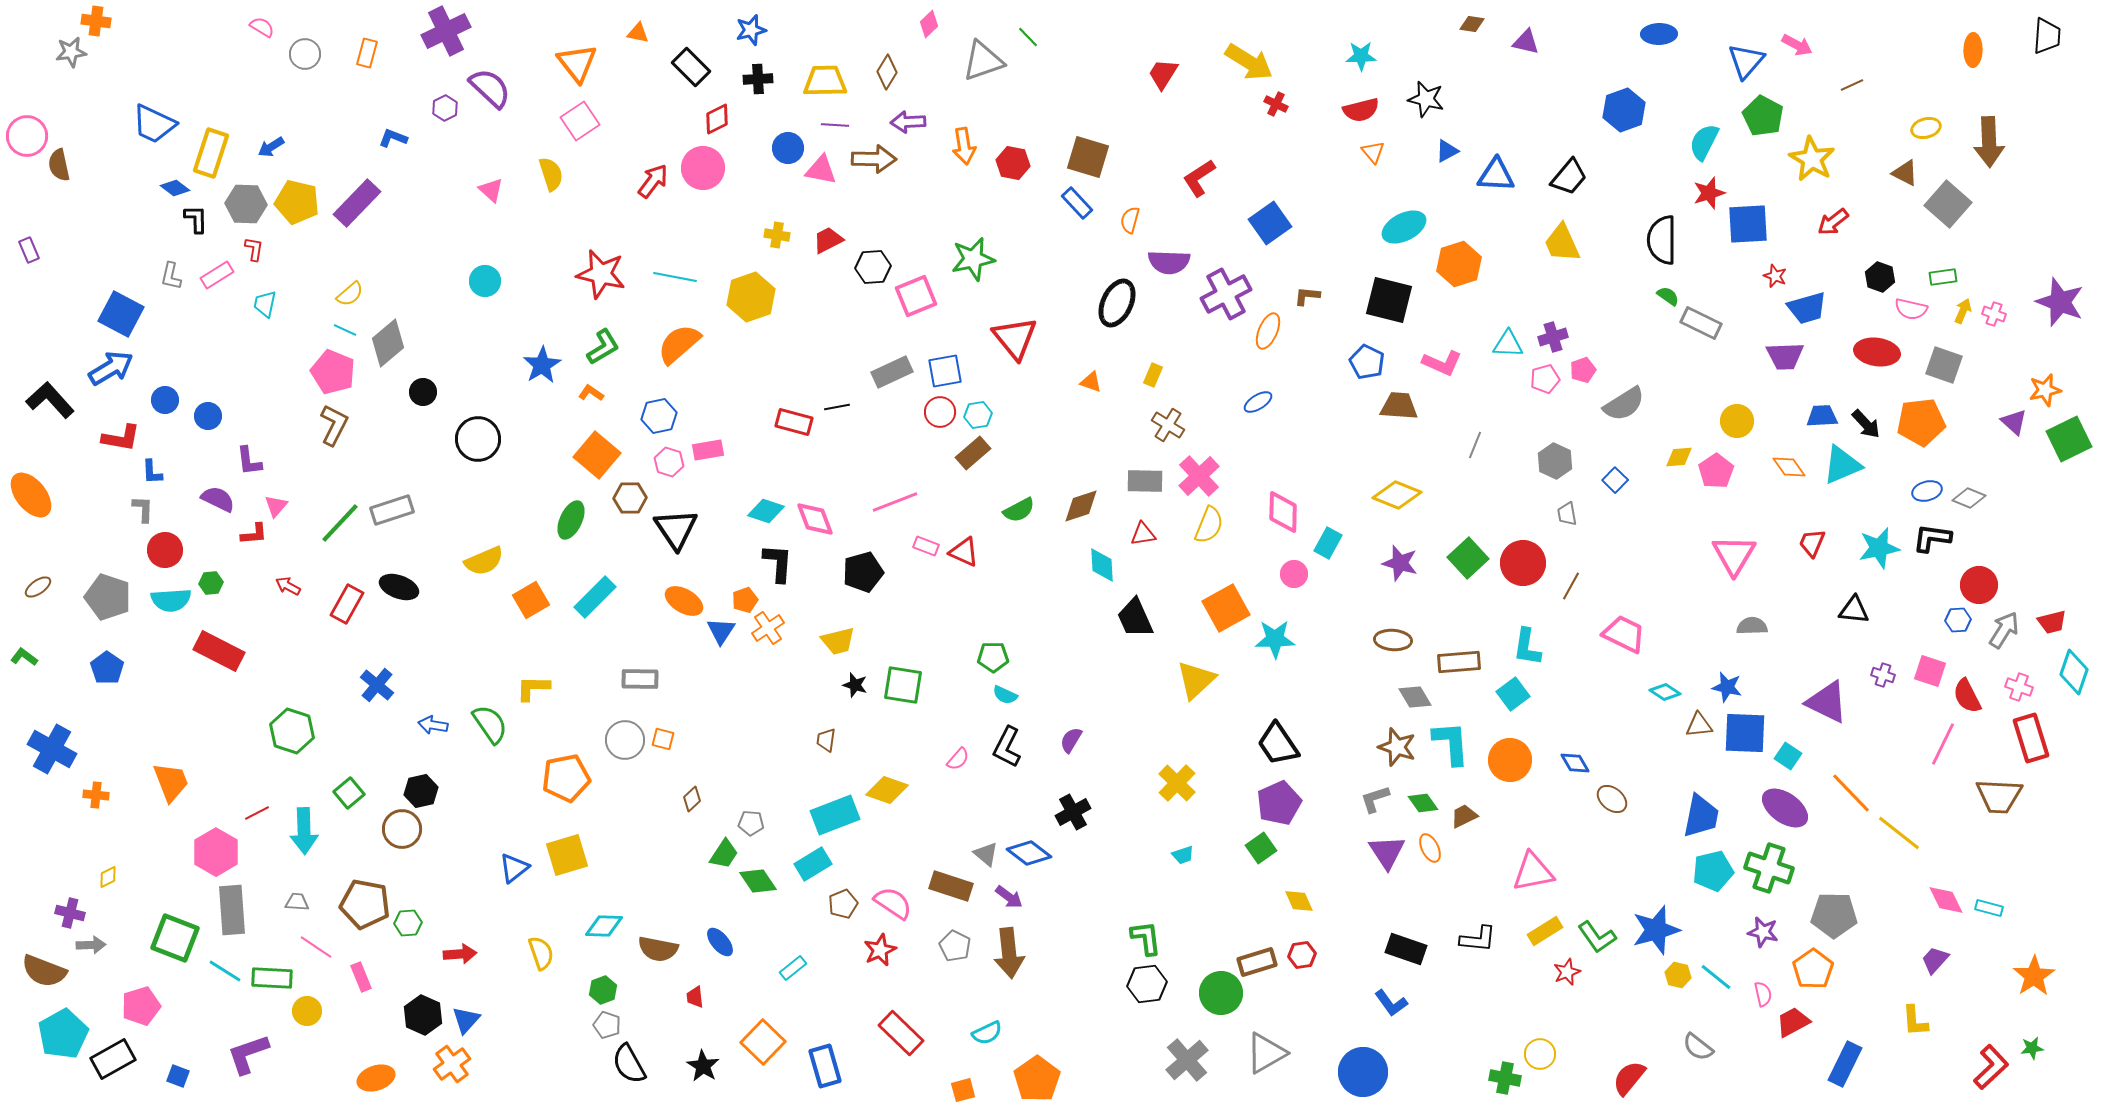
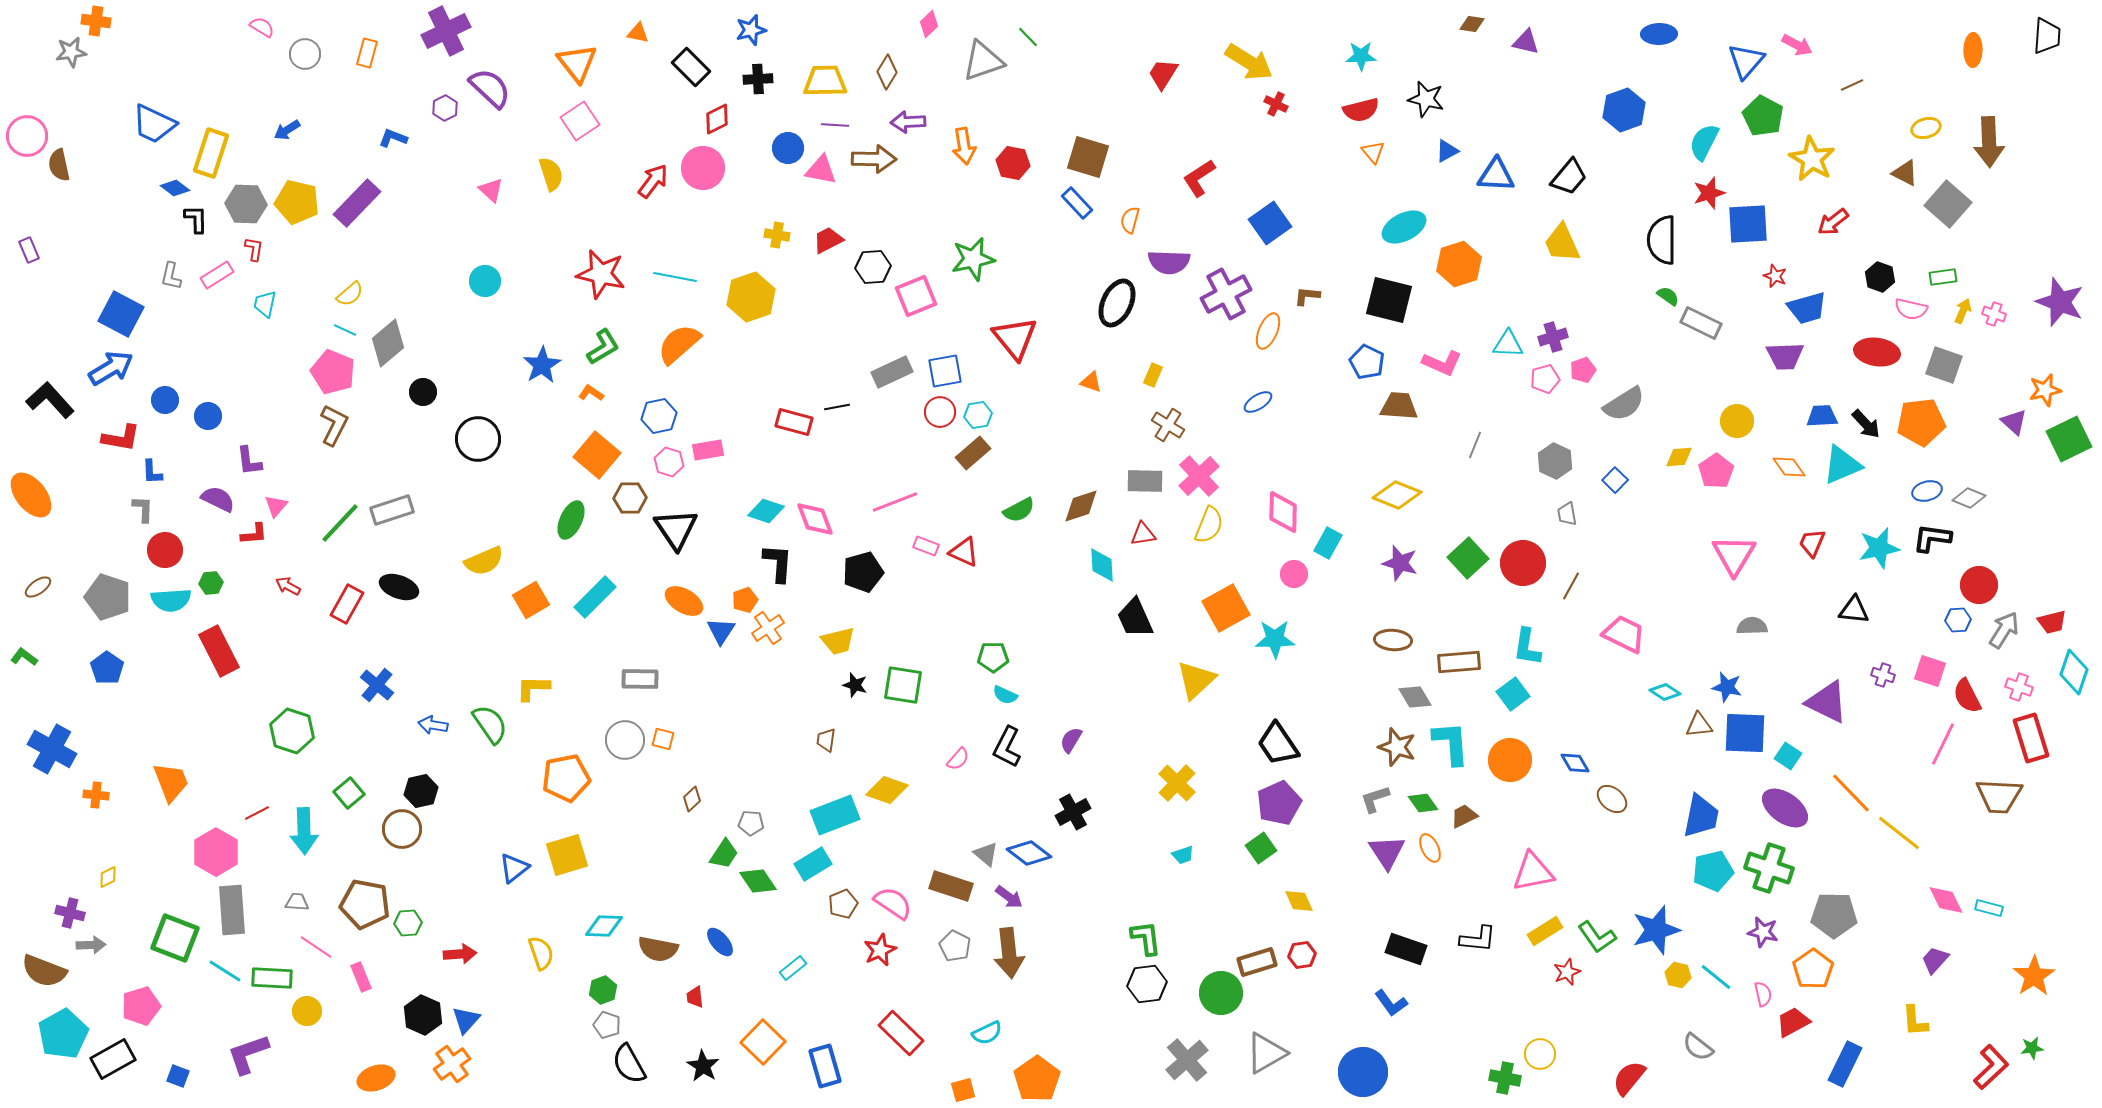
blue arrow at (271, 147): moved 16 px right, 17 px up
red rectangle at (219, 651): rotated 36 degrees clockwise
